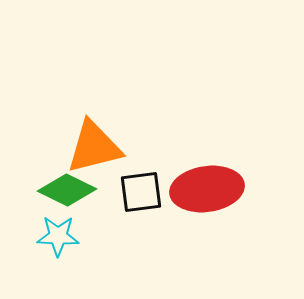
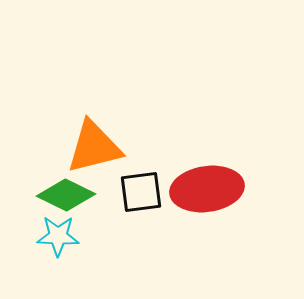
green diamond: moved 1 px left, 5 px down
